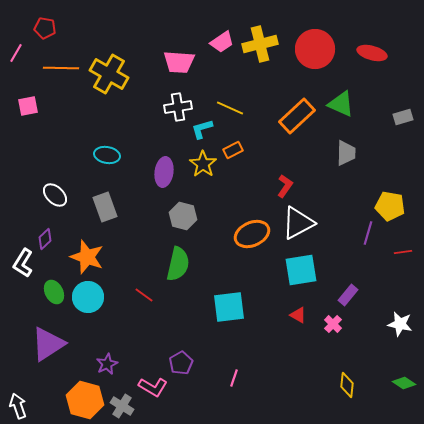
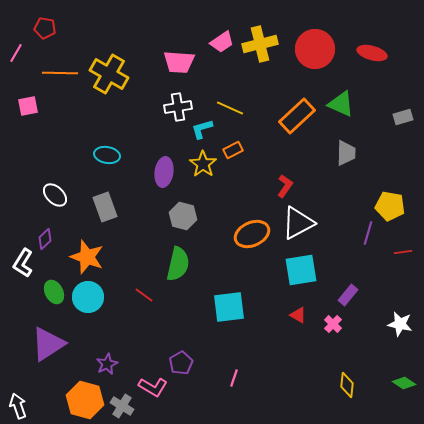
orange line at (61, 68): moved 1 px left, 5 px down
